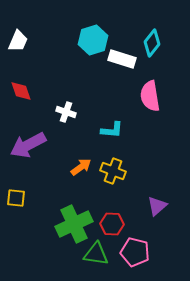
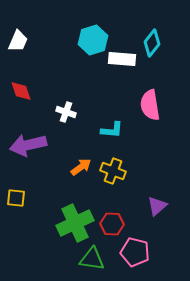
white rectangle: rotated 12 degrees counterclockwise
pink semicircle: moved 9 px down
purple arrow: rotated 15 degrees clockwise
green cross: moved 1 px right, 1 px up
green triangle: moved 4 px left, 5 px down
